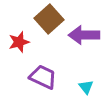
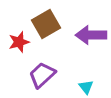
brown square: moved 3 px left, 5 px down; rotated 12 degrees clockwise
purple arrow: moved 7 px right
purple trapezoid: moved 1 px left, 2 px up; rotated 68 degrees counterclockwise
